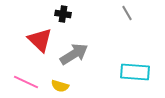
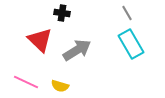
black cross: moved 1 px left, 1 px up
gray arrow: moved 3 px right, 4 px up
cyan rectangle: moved 4 px left, 28 px up; rotated 56 degrees clockwise
